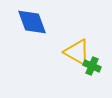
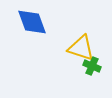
yellow triangle: moved 4 px right, 4 px up; rotated 12 degrees counterclockwise
